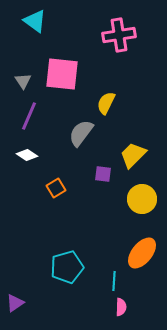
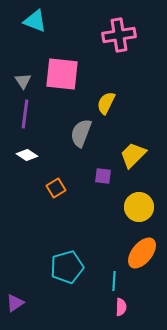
cyan triangle: rotated 15 degrees counterclockwise
purple line: moved 4 px left, 2 px up; rotated 16 degrees counterclockwise
gray semicircle: rotated 16 degrees counterclockwise
purple square: moved 2 px down
yellow circle: moved 3 px left, 8 px down
